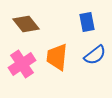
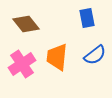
blue rectangle: moved 4 px up
